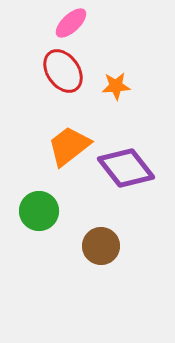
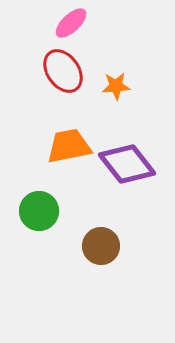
orange trapezoid: rotated 27 degrees clockwise
purple diamond: moved 1 px right, 4 px up
